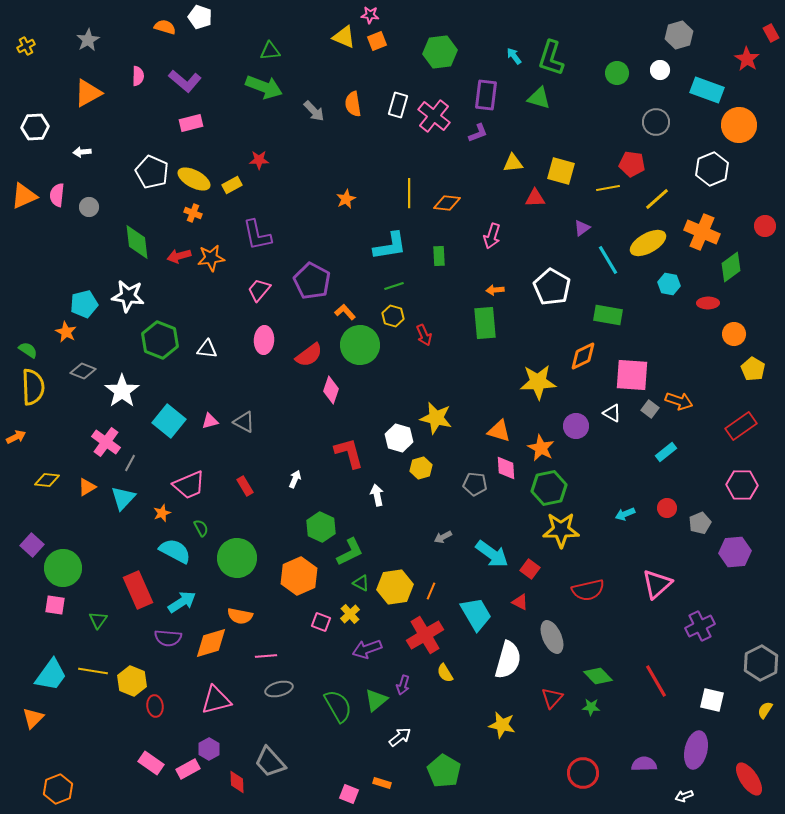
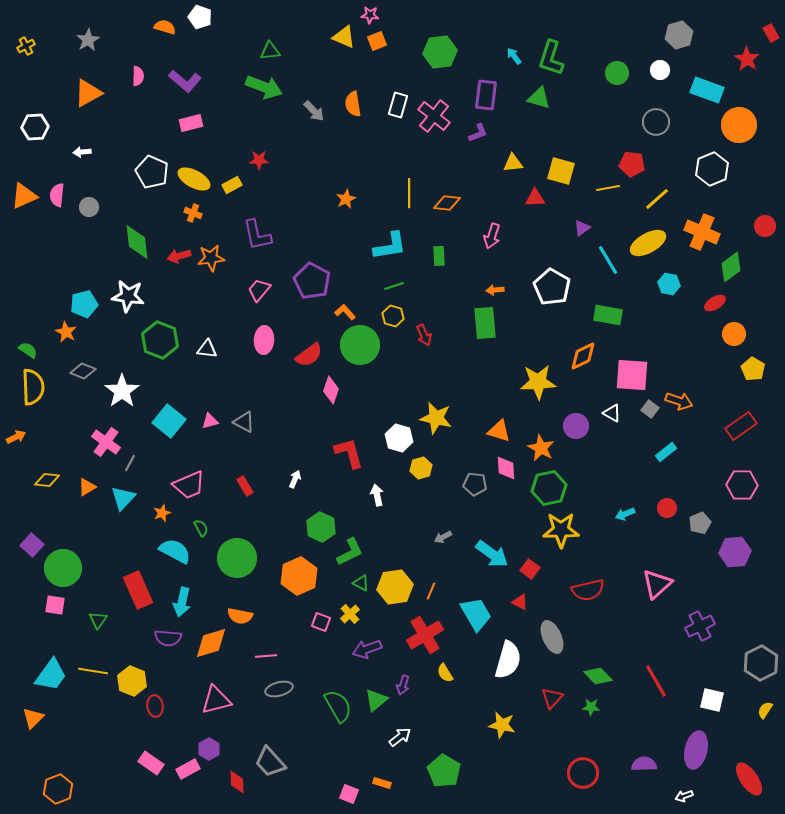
red ellipse at (708, 303): moved 7 px right; rotated 30 degrees counterclockwise
cyan arrow at (182, 602): rotated 136 degrees clockwise
